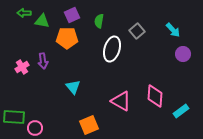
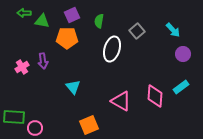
cyan rectangle: moved 24 px up
